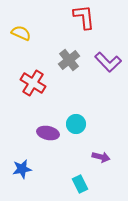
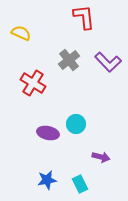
blue star: moved 25 px right, 11 px down
